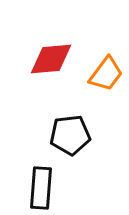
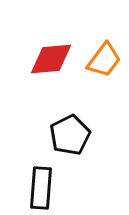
orange trapezoid: moved 2 px left, 14 px up
black pentagon: rotated 21 degrees counterclockwise
